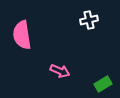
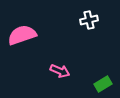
pink semicircle: rotated 80 degrees clockwise
